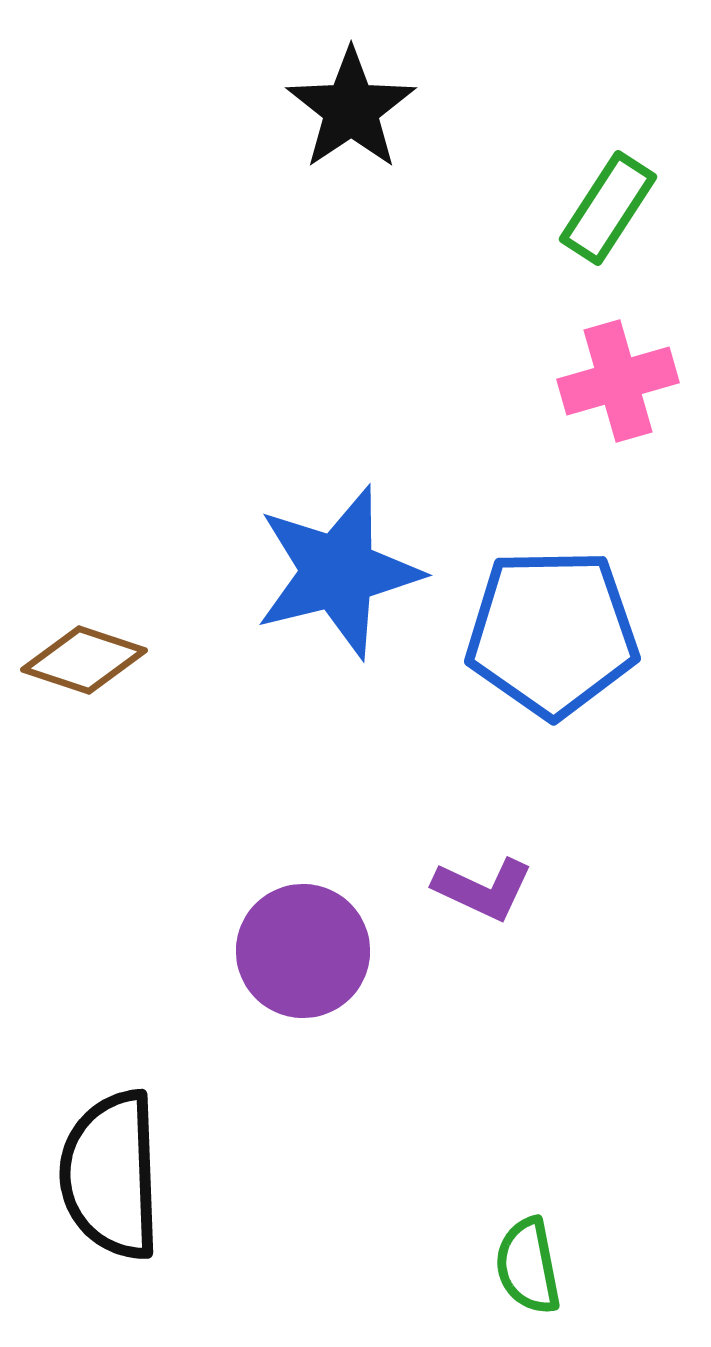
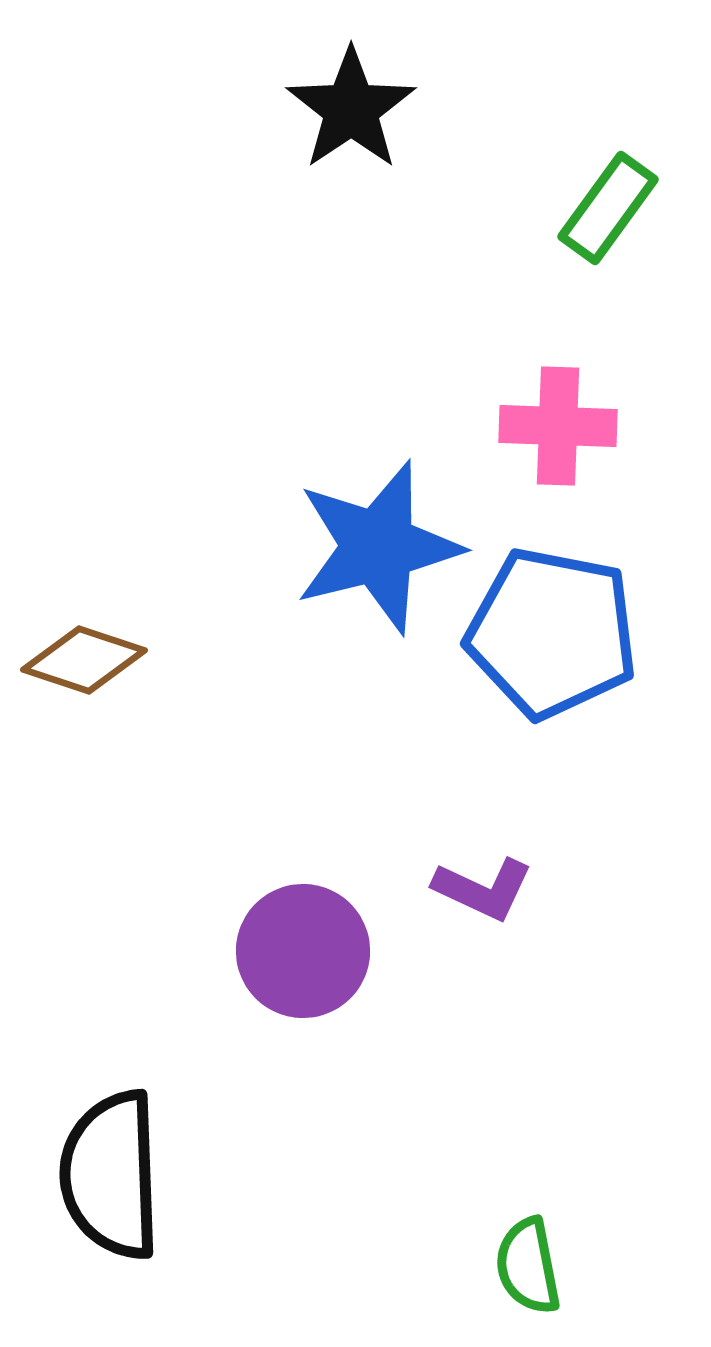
green rectangle: rotated 3 degrees clockwise
pink cross: moved 60 px left, 45 px down; rotated 18 degrees clockwise
blue star: moved 40 px right, 25 px up
blue pentagon: rotated 12 degrees clockwise
